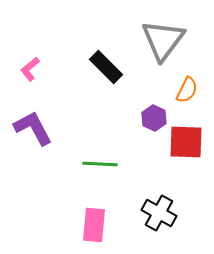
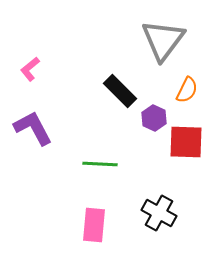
black rectangle: moved 14 px right, 24 px down
